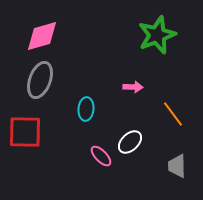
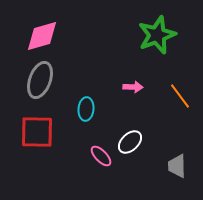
orange line: moved 7 px right, 18 px up
red square: moved 12 px right
